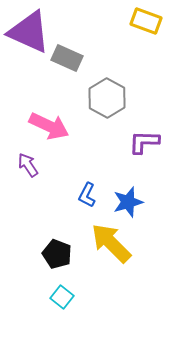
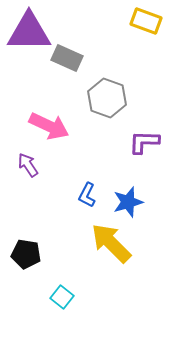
purple triangle: rotated 24 degrees counterclockwise
gray hexagon: rotated 9 degrees counterclockwise
black pentagon: moved 31 px left; rotated 12 degrees counterclockwise
